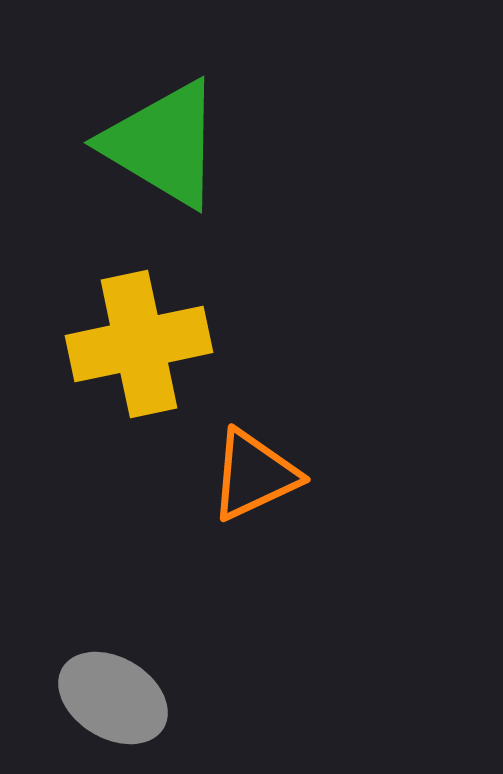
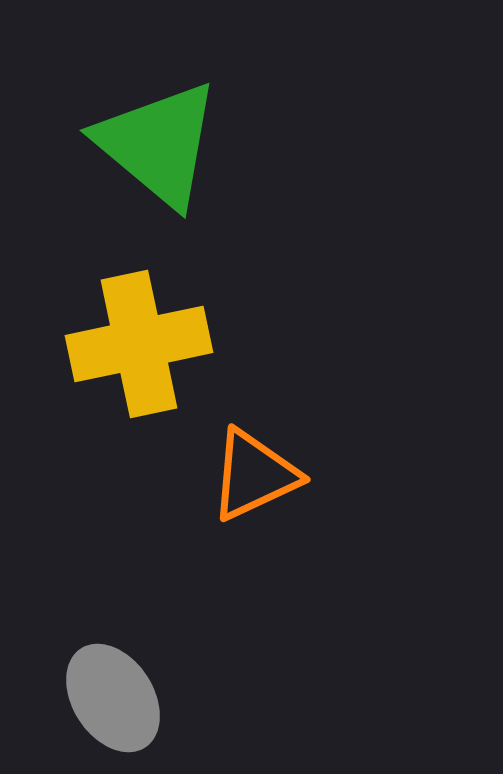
green triangle: moved 5 px left; rotated 9 degrees clockwise
gray ellipse: rotated 26 degrees clockwise
